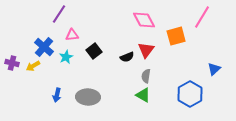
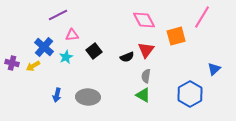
purple line: moved 1 px left, 1 px down; rotated 30 degrees clockwise
